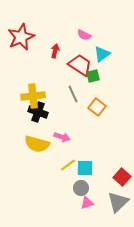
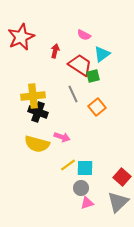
orange square: rotated 12 degrees clockwise
